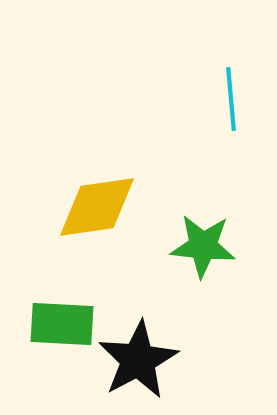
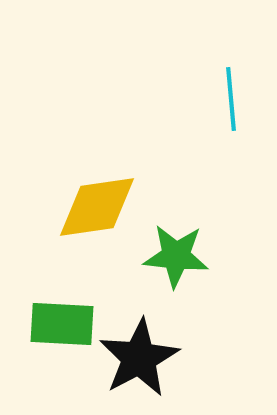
green star: moved 27 px left, 10 px down
black star: moved 1 px right, 2 px up
